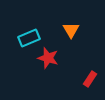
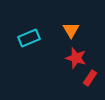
red star: moved 28 px right
red rectangle: moved 1 px up
